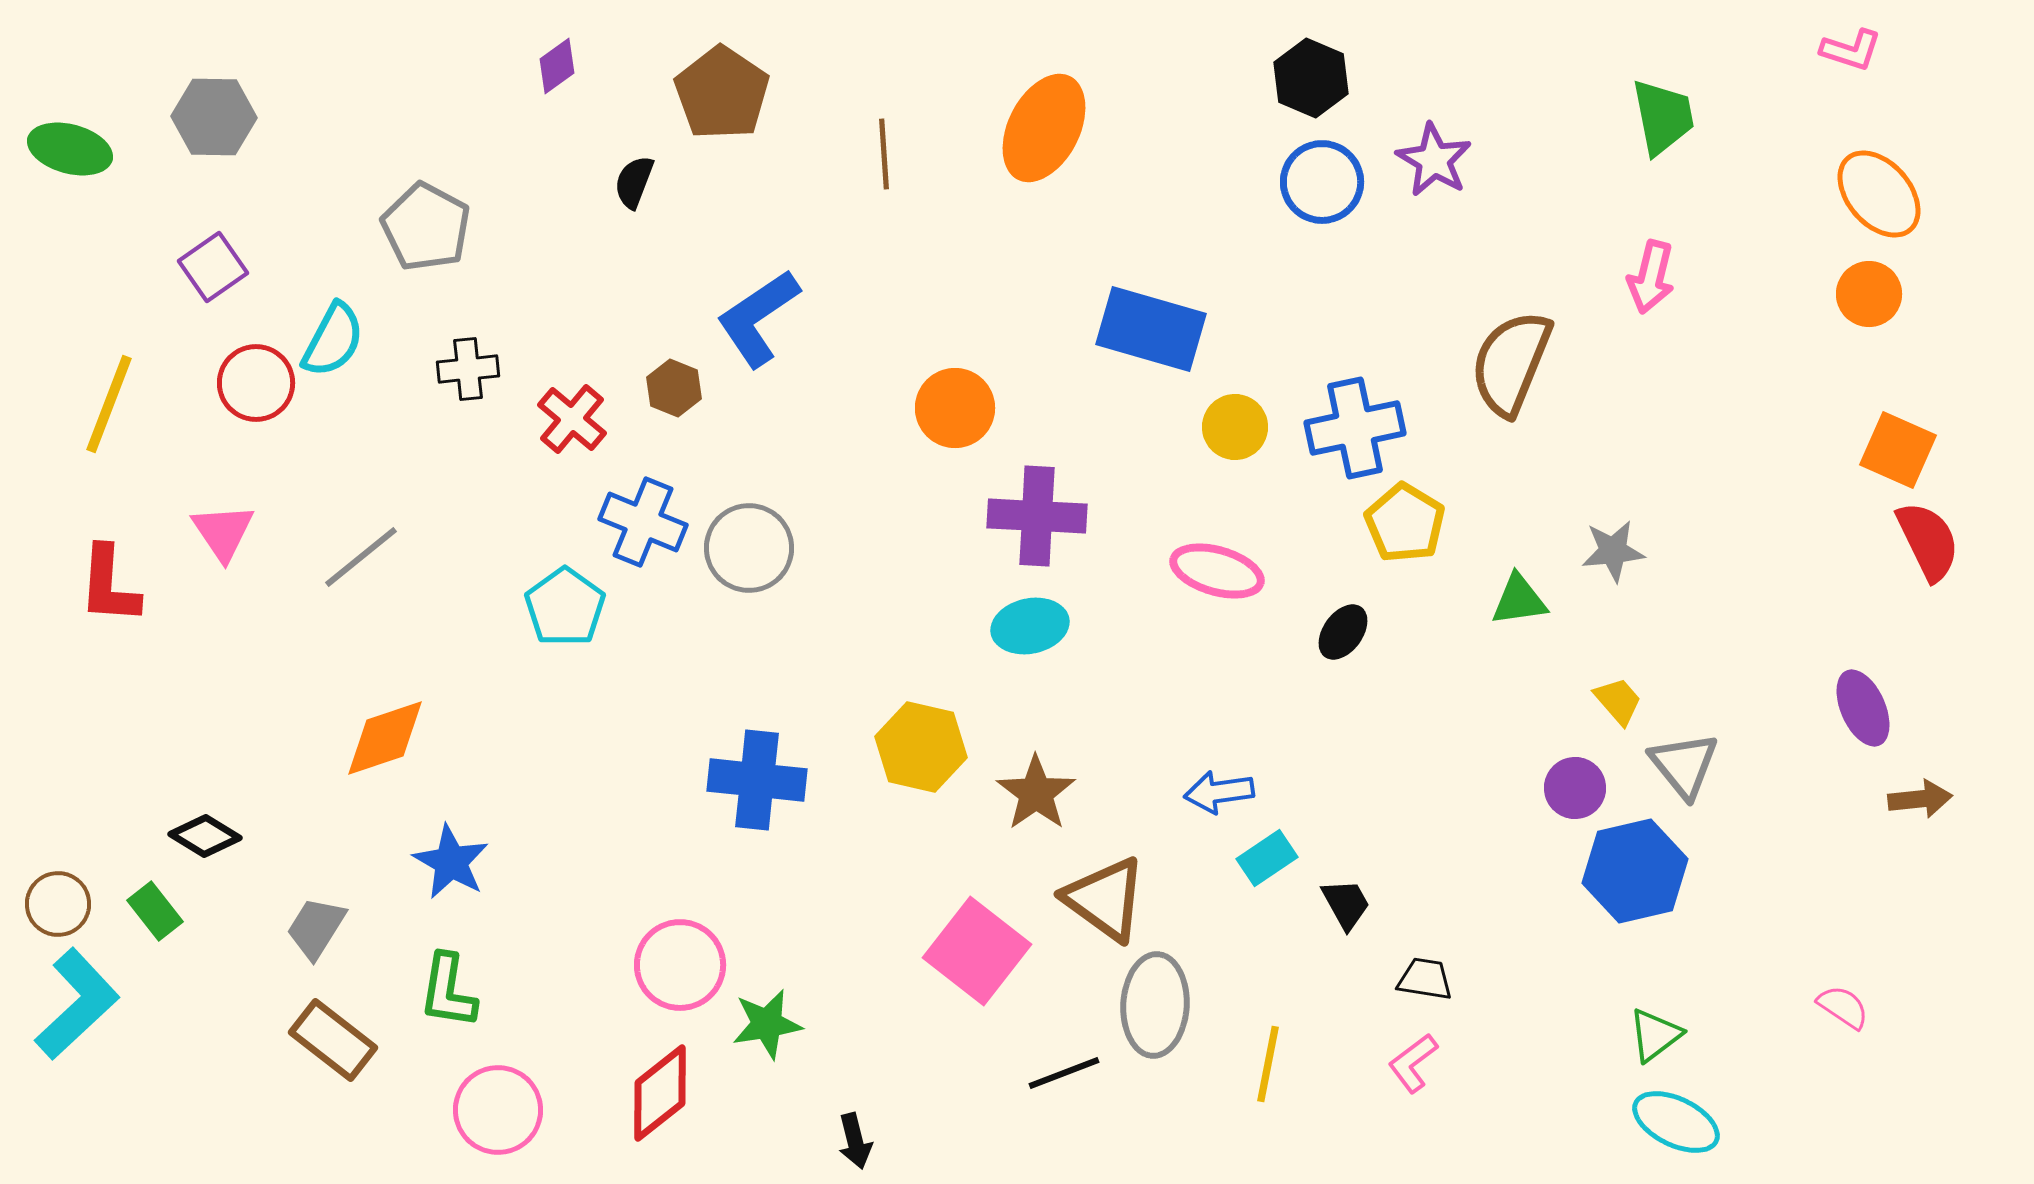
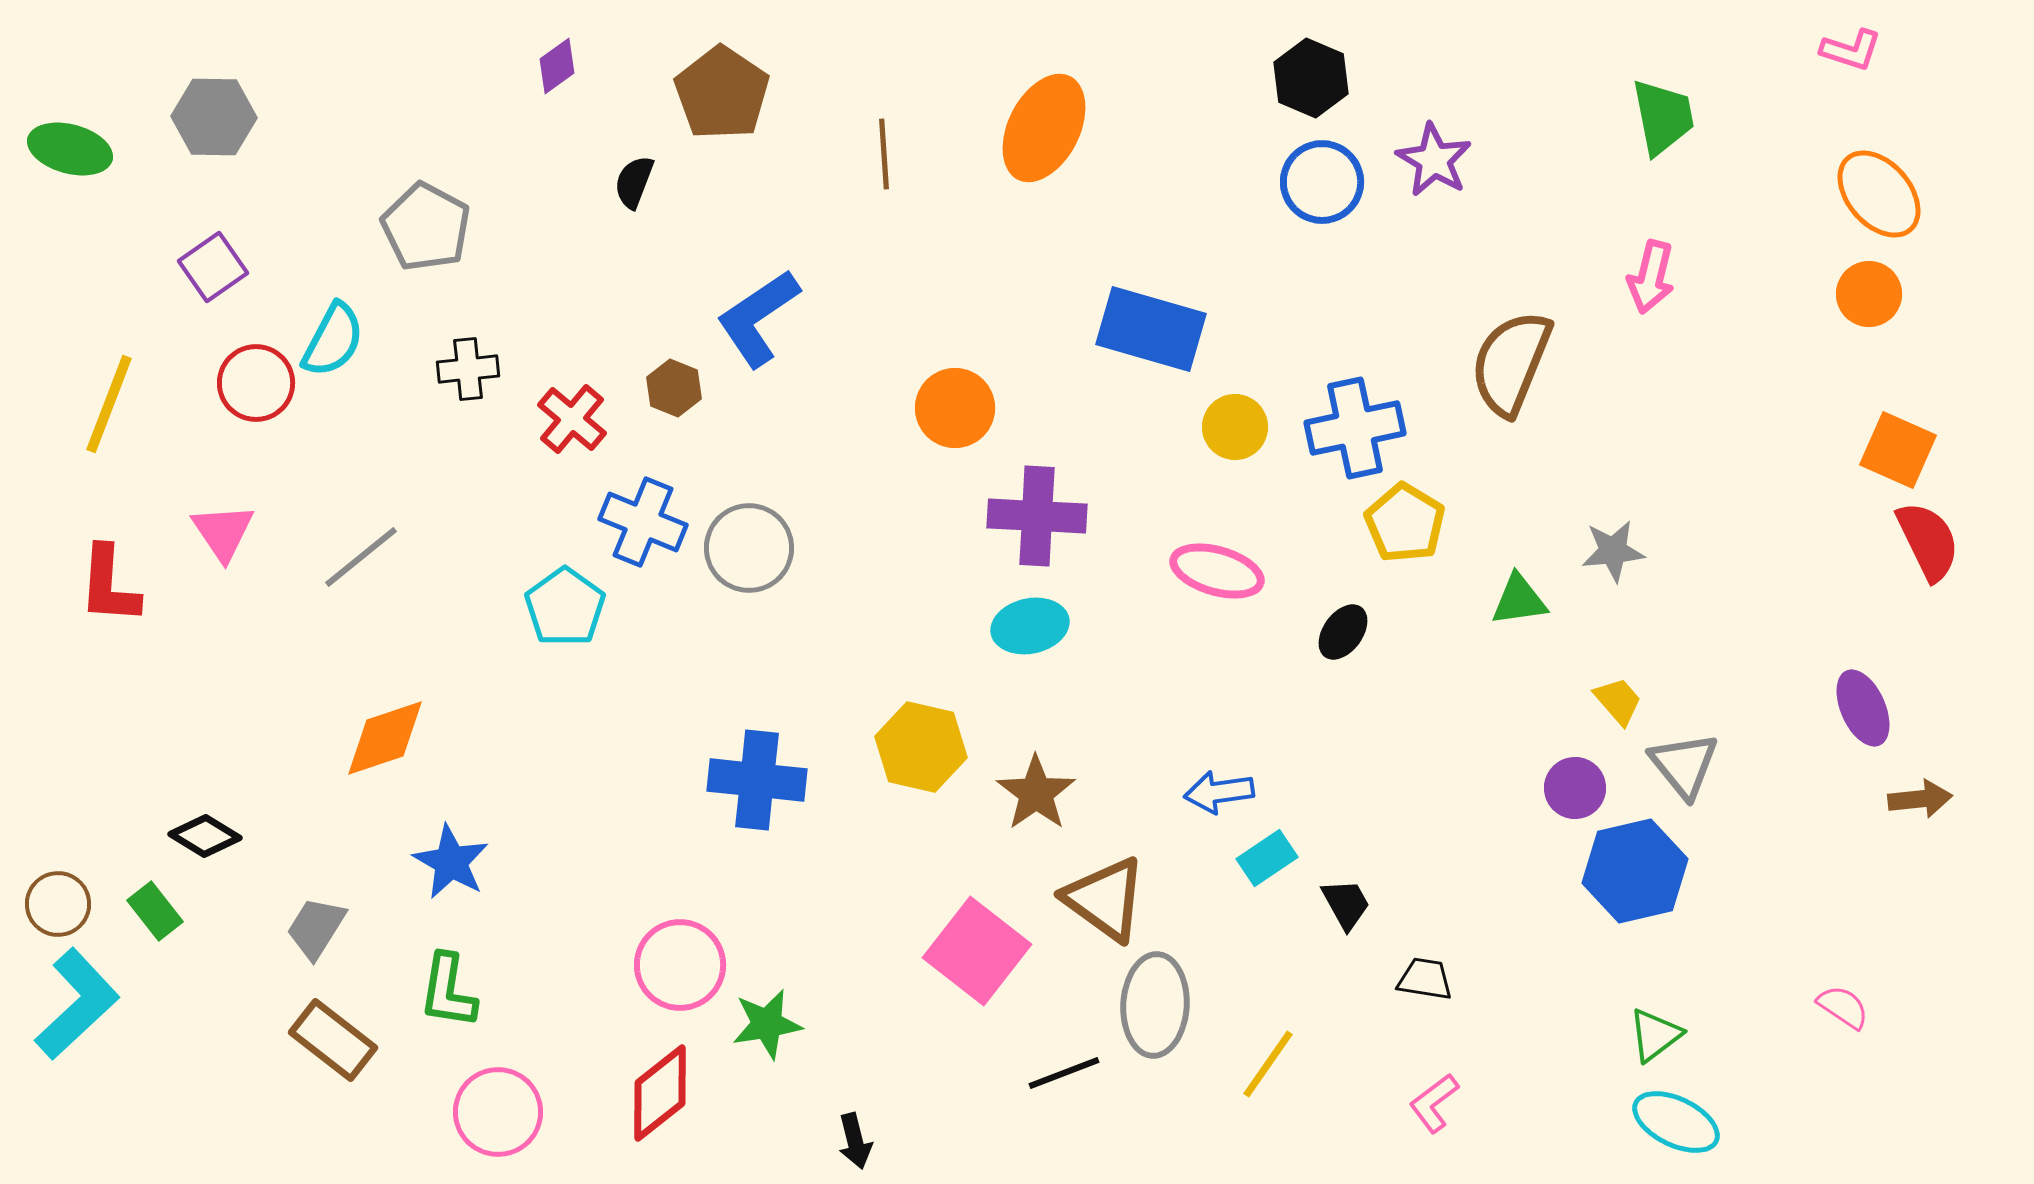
pink L-shape at (1413, 1063): moved 21 px right, 40 px down
yellow line at (1268, 1064): rotated 24 degrees clockwise
pink circle at (498, 1110): moved 2 px down
